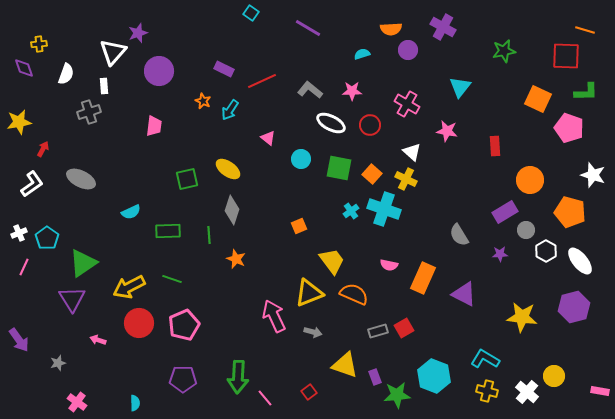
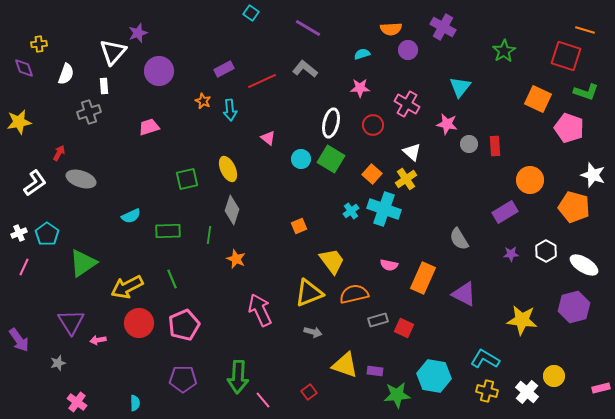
green star at (504, 51): rotated 20 degrees counterclockwise
red square at (566, 56): rotated 16 degrees clockwise
purple rectangle at (224, 69): rotated 54 degrees counterclockwise
gray L-shape at (310, 90): moved 5 px left, 21 px up
pink star at (352, 91): moved 8 px right, 3 px up
green L-shape at (586, 92): rotated 20 degrees clockwise
cyan arrow at (230, 110): rotated 40 degrees counterclockwise
white ellipse at (331, 123): rotated 76 degrees clockwise
red circle at (370, 125): moved 3 px right
pink trapezoid at (154, 126): moved 5 px left, 1 px down; rotated 115 degrees counterclockwise
pink star at (447, 131): moved 7 px up
red arrow at (43, 149): moved 16 px right, 4 px down
green square at (339, 168): moved 8 px left, 9 px up; rotated 20 degrees clockwise
yellow ellipse at (228, 169): rotated 30 degrees clockwise
gray ellipse at (81, 179): rotated 8 degrees counterclockwise
yellow cross at (406, 179): rotated 30 degrees clockwise
white L-shape at (32, 184): moved 3 px right, 1 px up
cyan semicircle at (131, 212): moved 4 px down
orange pentagon at (570, 212): moved 4 px right, 5 px up
gray circle at (526, 230): moved 57 px left, 86 px up
green line at (209, 235): rotated 12 degrees clockwise
gray semicircle at (459, 235): moved 4 px down
cyan pentagon at (47, 238): moved 4 px up
purple star at (500, 254): moved 11 px right
white ellipse at (580, 261): moved 4 px right, 4 px down; rotated 20 degrees counterclockwise
green line at (172, 279): rotated 48 degrees clockwise
yellow arrow at (129, 287): moved 2 px left
orange semicircle at (354, 294): rotated 36 degrees counterclockwise
purple triangle at (72, 299): moved 1 px left, 23 px down
pink arrow at (274, 316): moved 14 px left, 6 px up
yellow star at (522, 317): moved 3 px down
red square at (404, 328): rotated 36 degrees counterclockwise
gray rectangle at (378, 331): moved 11 px up
pink arrow at (98, 340): rotated 28 degrees counterclockwise
cyan hexagon at (434, 376): rotated 12 degrees counterclockwise
purple rectangle at (375, 377): moved 6 px up; rotated 63 degrees counterclockwise
pink rectangle at (600, 391): moved 1 px right, 3 px up; rotated 24 degrees counterclockwise
pink line at (265, 398): moved 2 px left, 2 px down
